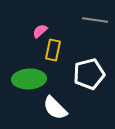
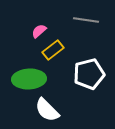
gray line: moved 9 px left
pink semicircle: moved 1 px left
yellow rectangle: rotated 40 degrees clockwise
white semicircle: moved 8 px left, 2 px down
